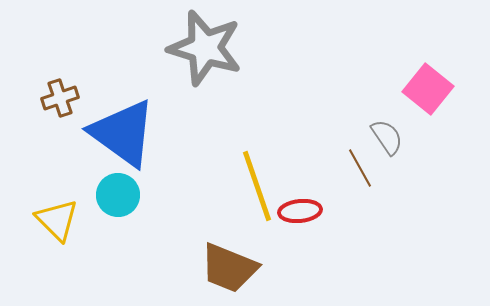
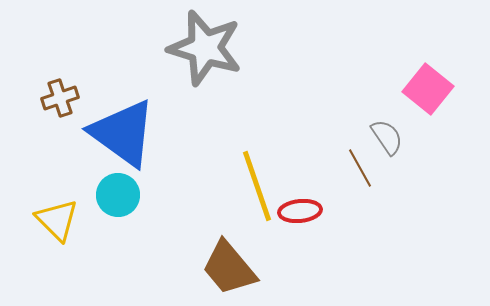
brown trapezoid: rotated 28 degrees clockwise
